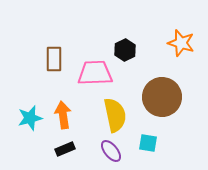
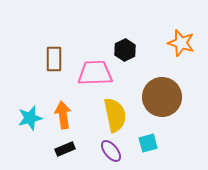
cyan square: rotated 24 degrees counterclockwise
